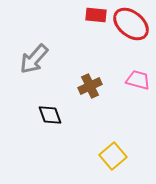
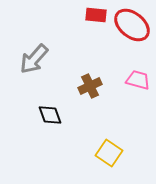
red ellipse: moved 1 px right, 1 px down
yellow square: moved 4 px left, 3 px up; rotated 16 degrees counterclockwise
